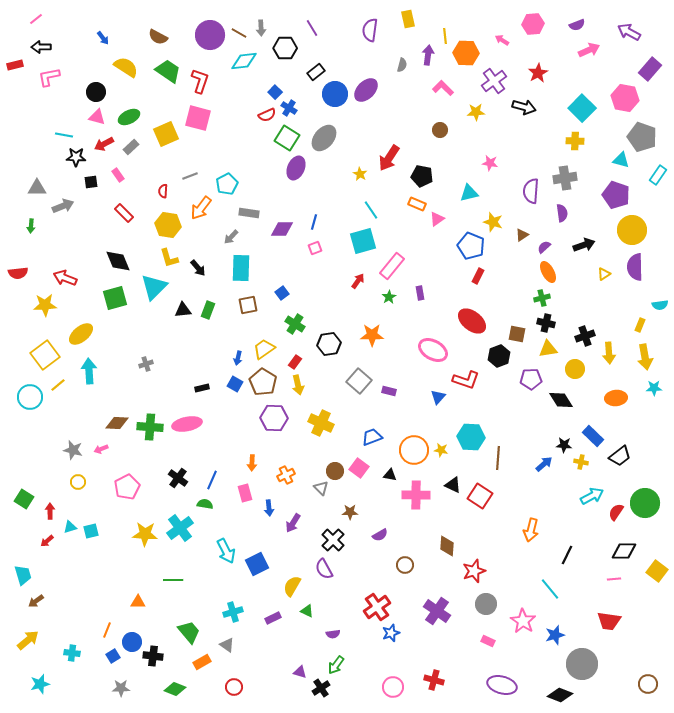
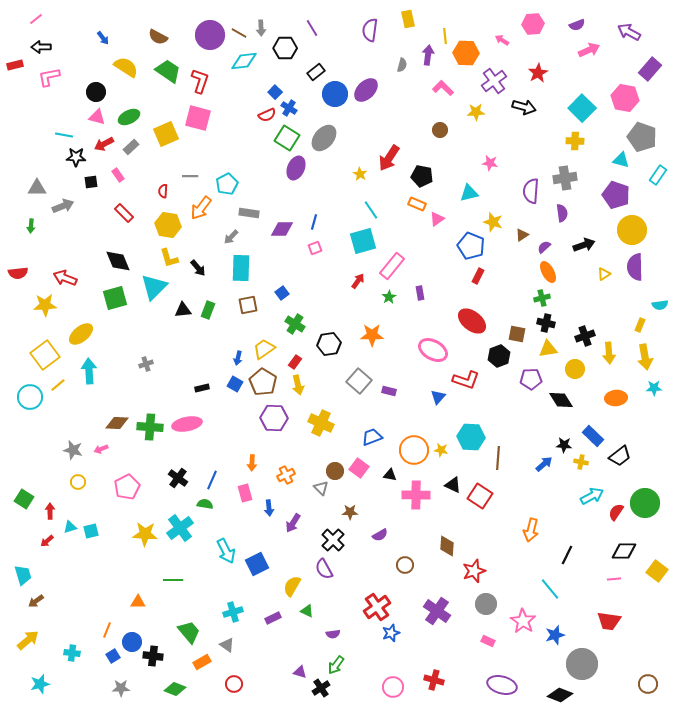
gray line at (190, 176): rotated 21 degrees clockwise
red circle at (234, 687): moved 3 px up
